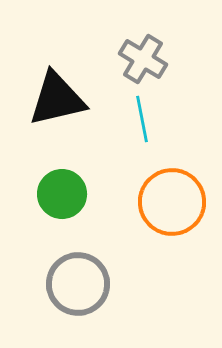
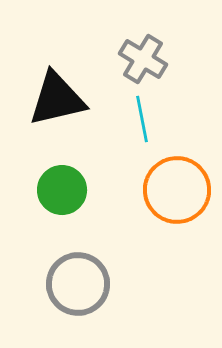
green circle: moved 4 px up
orange circle: moved 5 px right, 12 px up
